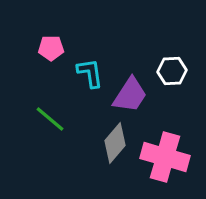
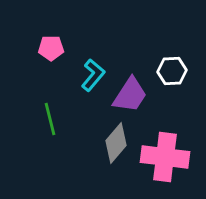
cyan L-shape: moved 3 px right, 2 px down; rotated 48 degrees clockwise
green line: rotated 36 degrees clockwise
gray diamond: moved 1 px right
pink cross: rotated 9 degrees counterclockwise
